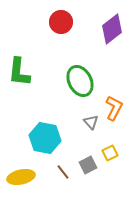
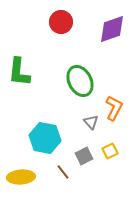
purple diamond: rotated 20 degrees clockwise
yellow square: moved 2 px up
gray square: moved 4 px left, 9 px up
yellow ellipse: rotated 8 degrees clockwise
